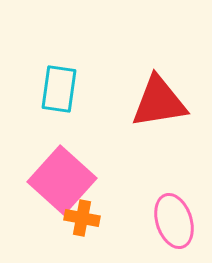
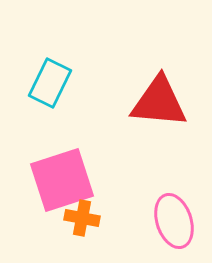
cyan rectangle: moved 9 px left, 6 px up; rotated 18 degrees clockwise
red triangle: rotated 14 degrees clockwise
pink square: rotated 30 degrees clockwise
